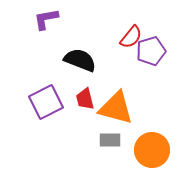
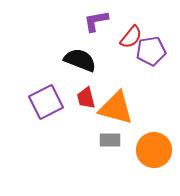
purple L-shape: moved 50 px right, 2 px down
purple pentagon: rotated 8 degrees clockwise
red trapezoid: moved 1 px right, 1 px up
orange circle: moved 2 px right
